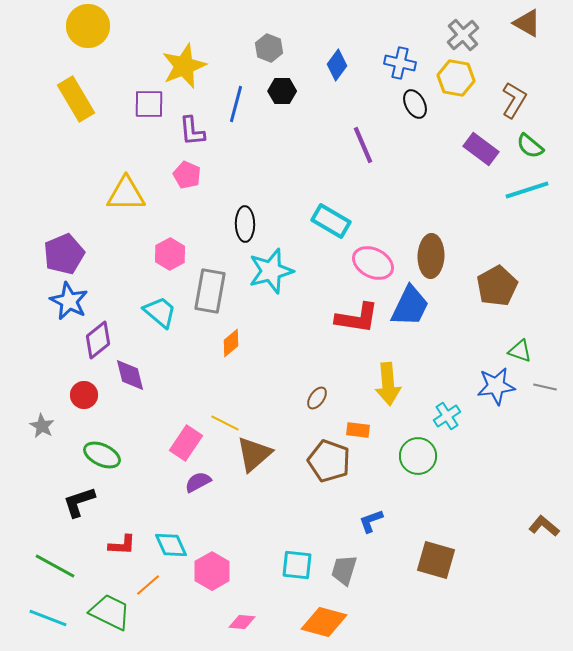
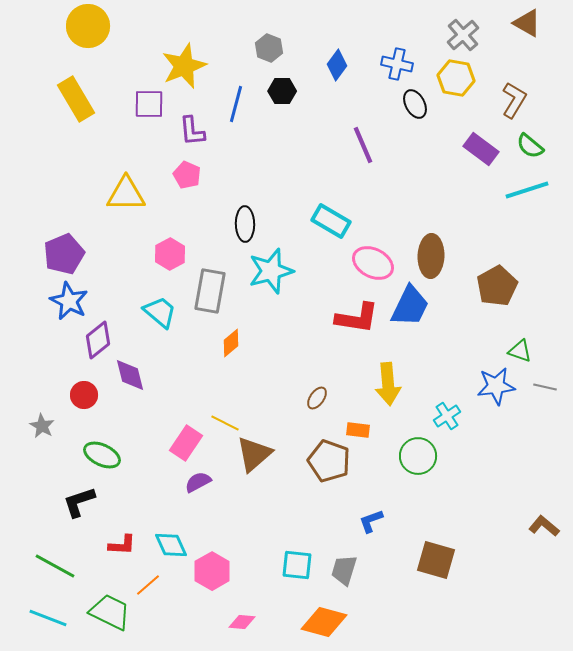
blue cross at (400, 63): moved 3 px left, 1 px down
